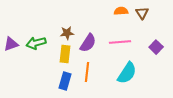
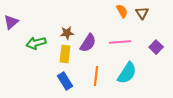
orange semicircle: moved 1 px right; rotated 64 degrees clockwise
purple triangle: moved 22 px up; rotated 21 degrees counterclockwise
orange line: moved 9 px right, 4 px down
blue rectangle: rotated 48 degrees counterclockwise
